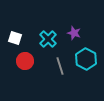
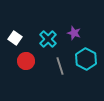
white square: rotated 16 degrees clockwise
red circle: moved 1 px right
